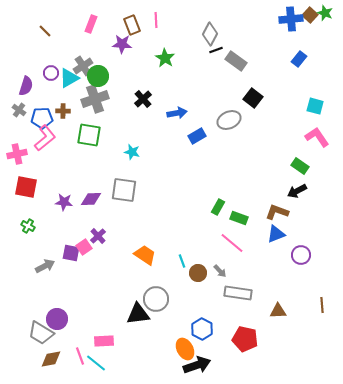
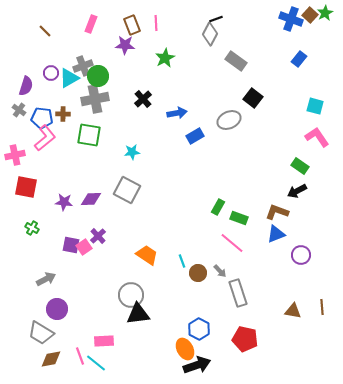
green star at (325, 13): rotated 21 degrees clockwise
blue cross at (291, 19): rotated 25 degrees clockwise
pink line at (156, 20): moved 3 px down
purple star at (122, 44): moved 3 px right, 1 px down
black line at (216, 50): moved 31 px up
green star at (165, 58): rotated 12 degrees clockwise
gray cross at (83, 66): rotated 12 degrees clockwise
gray cross at (95, 99): rotated 8 degrees clockwise
brown cross at (63, 111): moved 3 px down
blue pentagon at (42, 118): rotated 10 degrees clockwise
blue rectangle at (197, 136): moved 2 px left
cyan star at (132, 152): rotated 21 degrees counterclockwise
pink cross at (17, 154): moved 2 px left, 1 px down
gray square at (124, 190): moved 3 px right; rotated 20 degrees clockwise
green cross at (28, 226): moved 4 px right, 2 px down
purple square at (71, 253): moved 8 px up
orange trapezoid at (145, 255): moved 2 px right
gray arrow at (45, 266): moved 1 px right, 13 px down
gray rectangle at (238, 293): rotated 64 degrees clockwise
gray circle at (156, 299): moved 25 px left, 4 px up
brown line at (322, 305): moved 2 px down
brown triangle at (278, 311): moved 15 px right; rotated 12 degrees clockwise
purple circle at (57, 319): moved 10 px up
blue hexagon at (202, 329): moved 3 px left
